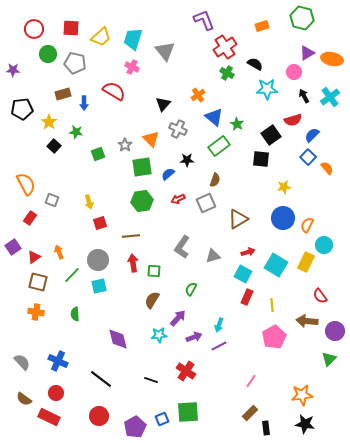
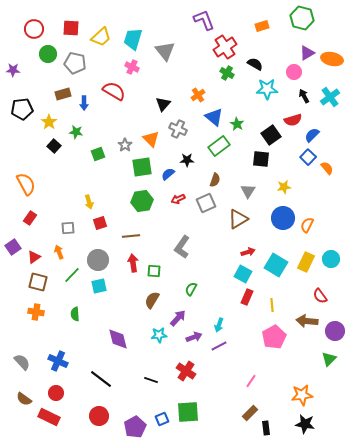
gray square at (52, 200): moved 16 px right, 28 px down; rotated 24 degrees counterclockwise
cyan circle at (324, 245): moved 7 px right, 14 px down
gray triangle at (213, 256): moved 35 px right, 65 px up; rotated 42 degrees counterclockwise
